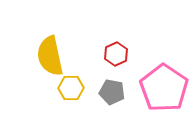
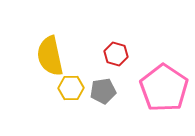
red hexagon: rotated 20 degrees counterclockwise
gray pentagon: moved 9 px left, 1 px up; rotated 20 degrees counterclockwise
